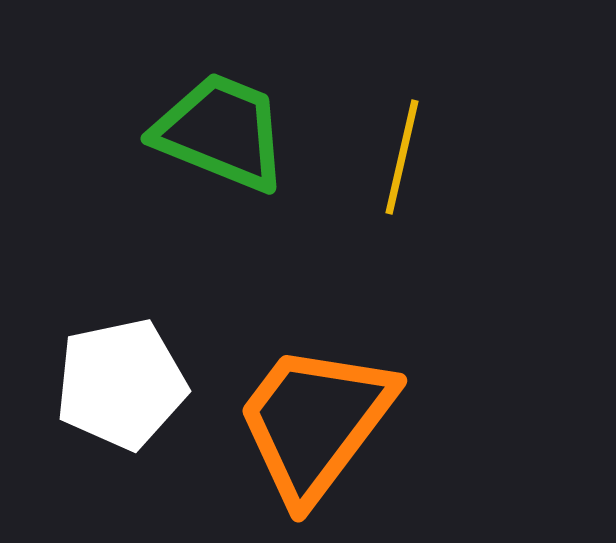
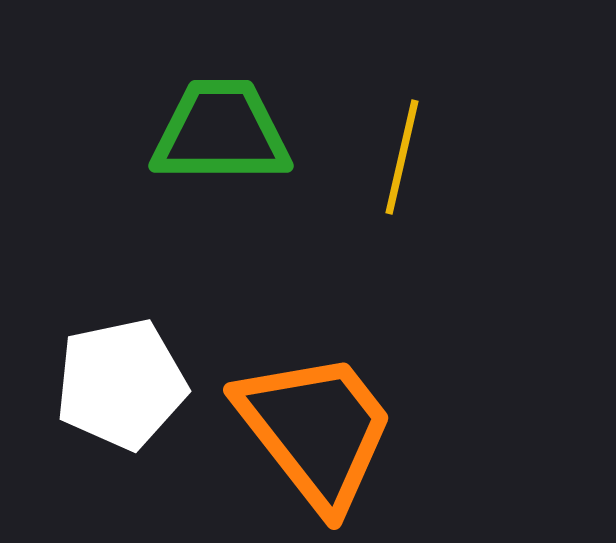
green trapezoid: rotated 22 degrees counterclockwise
orange trapezoid: moved 1 px right, 8 px down; rotated 105 degrees clockwise
